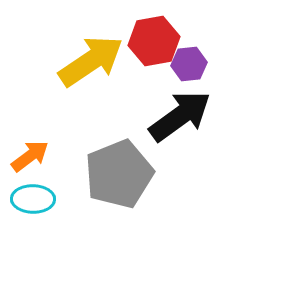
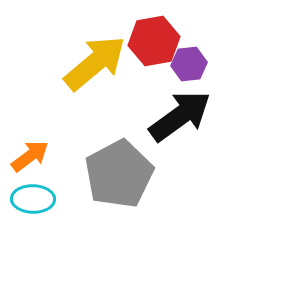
yellow arrow: moved 4 px right, 2 px down; rotated 6 degrees counterclockwise
gray pentagon: rotated 6 degrees counterclockwise
